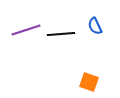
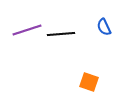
blue semicircle: moved 9 px right, 1 px down
purple line: moved 1 px right
